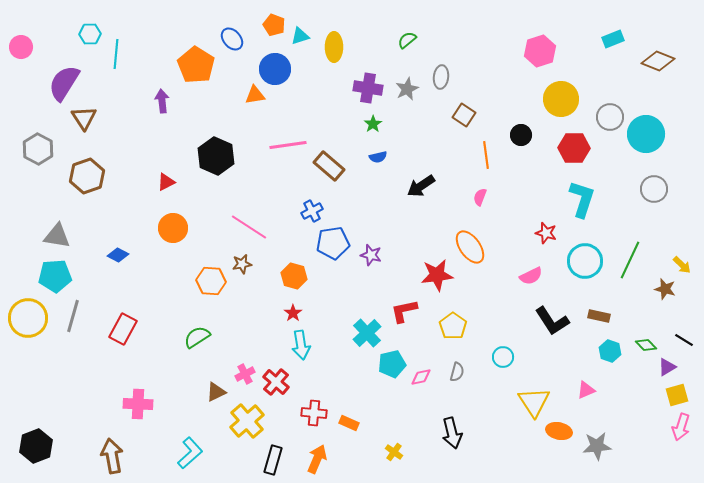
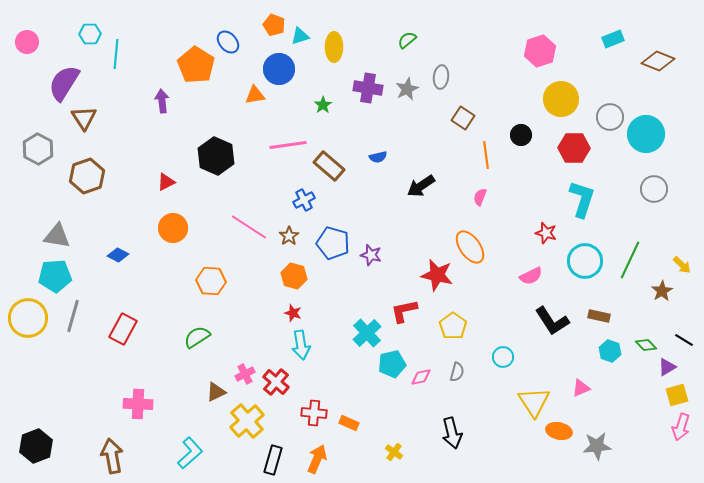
blue ellipse at (232, 39): moved 4 px left, 3 px down
pink circle at (21, 47): moved 6 px right, 5 px up
blue circle at (275, 69): moved 4 px right
brown square at (464, 115): moved 1 px left, 3 px down
green star at (373, 124): moved 50 px left, 19 px up
blue cross at (312, 211): moved 8 px left, 11 px up
blue pentagon at (333, 243): rotated 24 degrees clockwise
brown star at (242, 264): moved 47 px right, 28 px up; rotated 24 degrees counterclockwise
red star at (437, 275): rotated 20 degrees clockwise
brown star at (665, 289): moved 3 px left, 2 px down; rotated 25 degrees clockwise
red star at (293, 313): rotated 18 degrees counterclockwise
pink triangle at (586, 390): moved 5 px left, 2 px up
